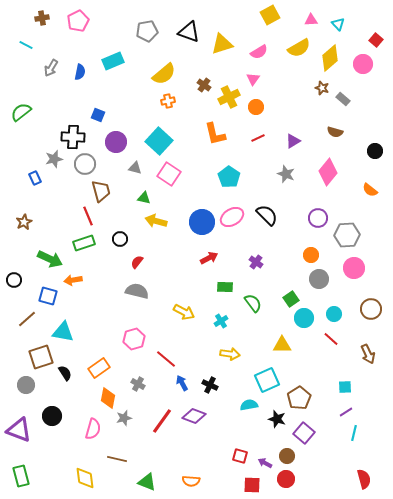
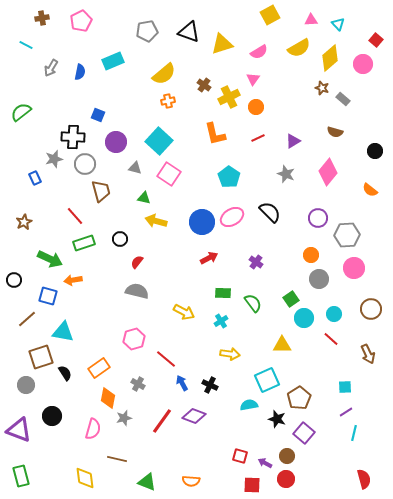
pink pentagon at (78, 21): moved 3 px right
black semicircle at (267, 215): moved 3 px right, 3 px up
red line at (88, 216): moved 13 px left; rotated 18 degrees counterclockwise
green rectangle at (225, 287): moved 2 px left, 6 px down
